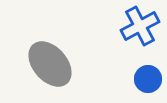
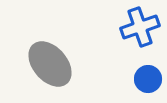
blue cross: moved 1 px down; rotated 9 degrees clockwise
